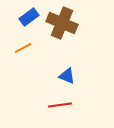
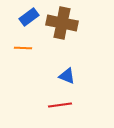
brown cross: rotated 12 degrees counterclockwise
orange line: rotated 30 degrees clockwise
